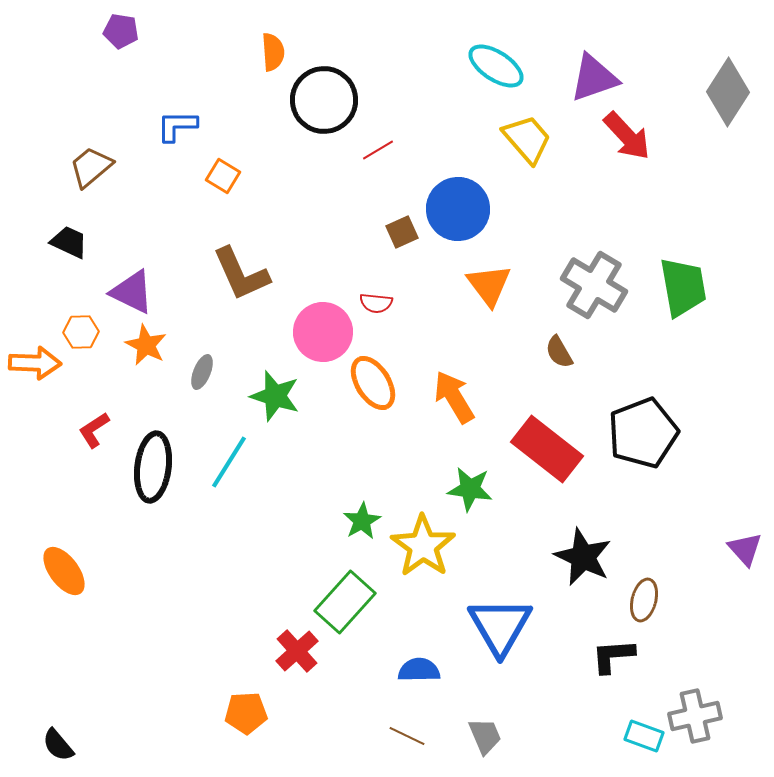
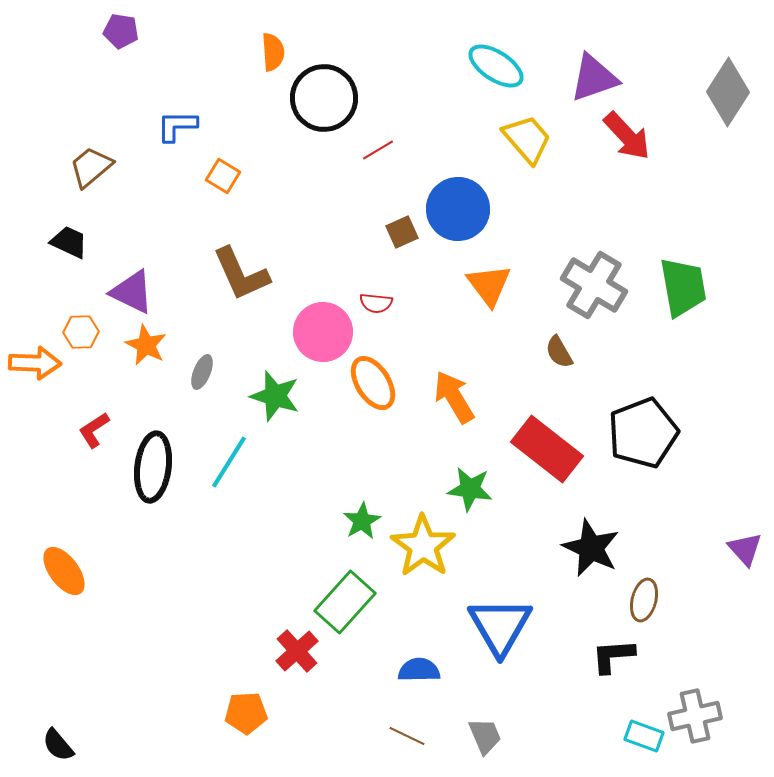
black circle at (324, 100): moved 2 px up
black star at (583, 557): moved 8 px right, 9 px up
